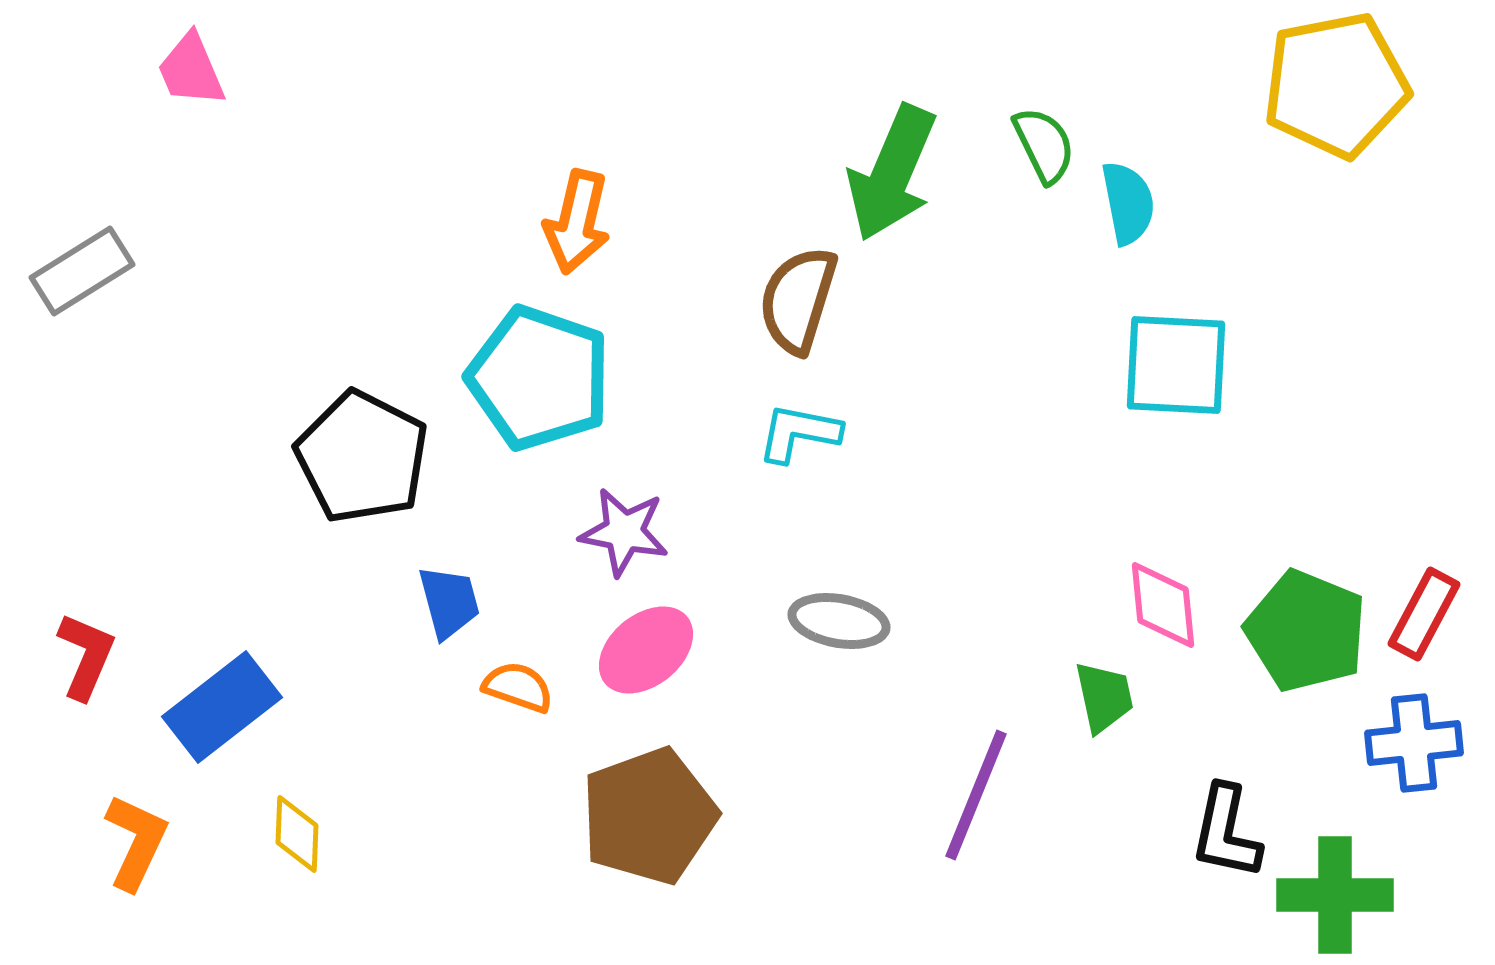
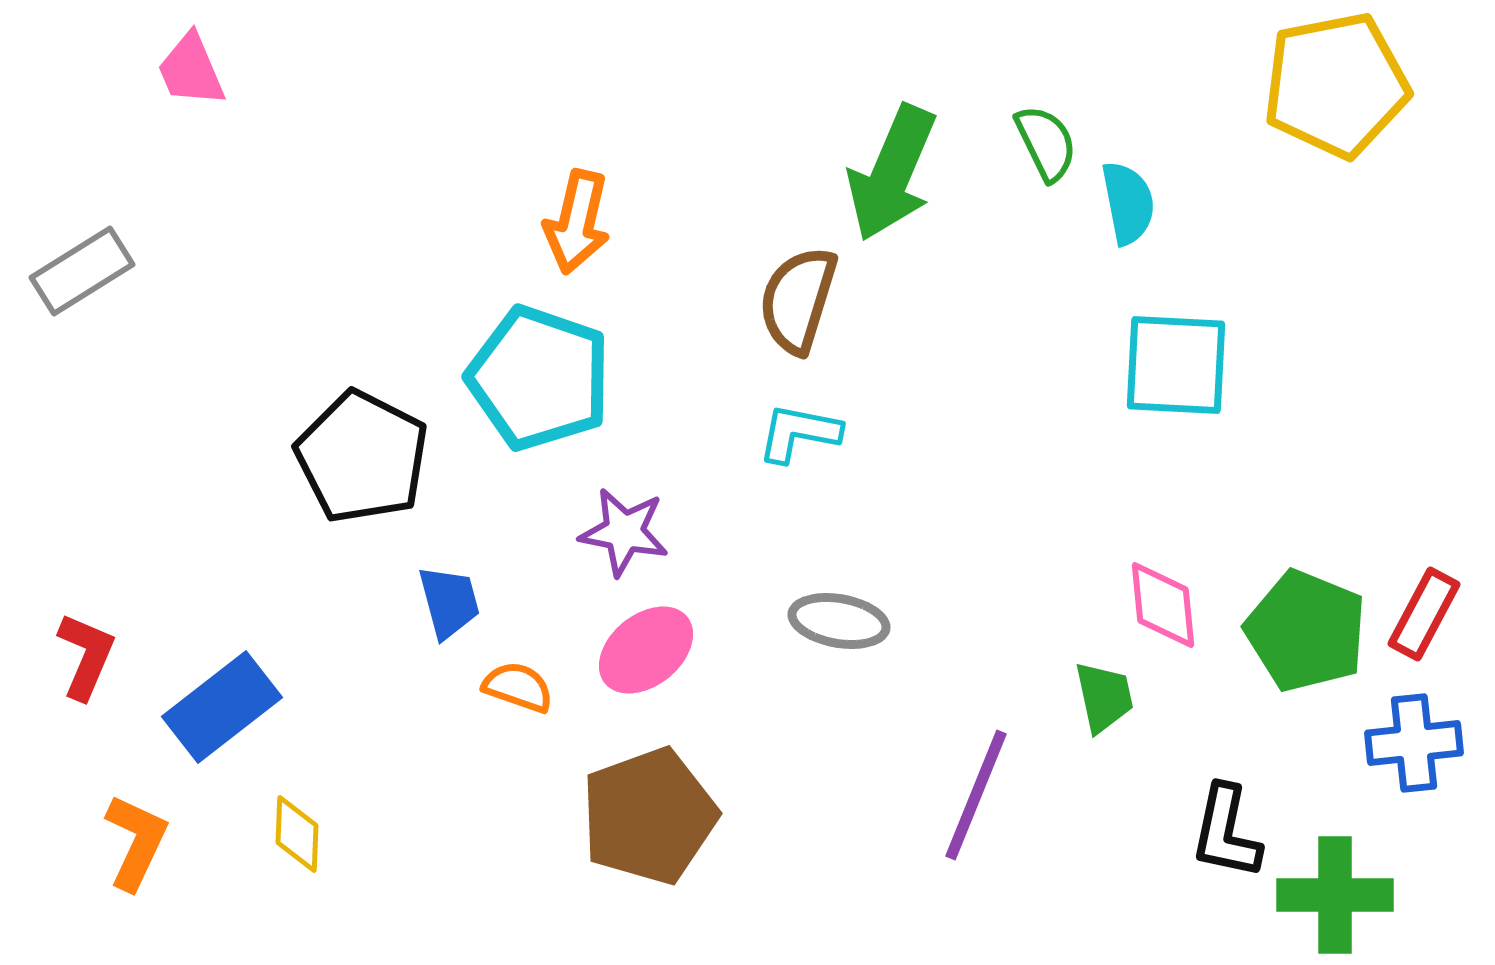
green semicircle: moved 2 px right, 2 px up
